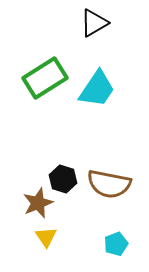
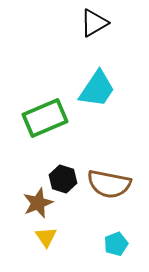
green rectangle: moved 40 px down; rotated 9 degrees clockwise
